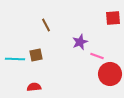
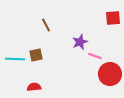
pink line: moved 2 px left
